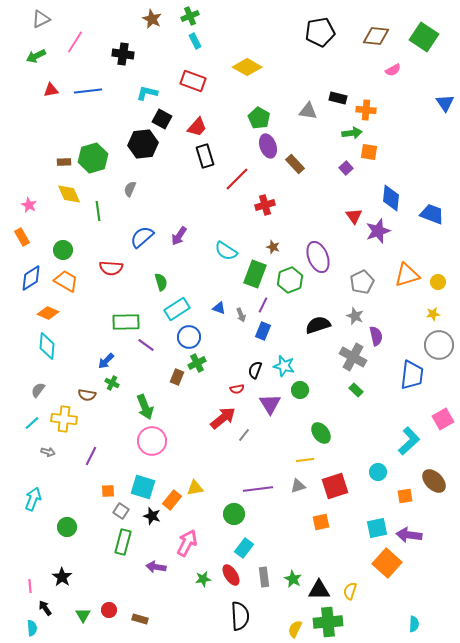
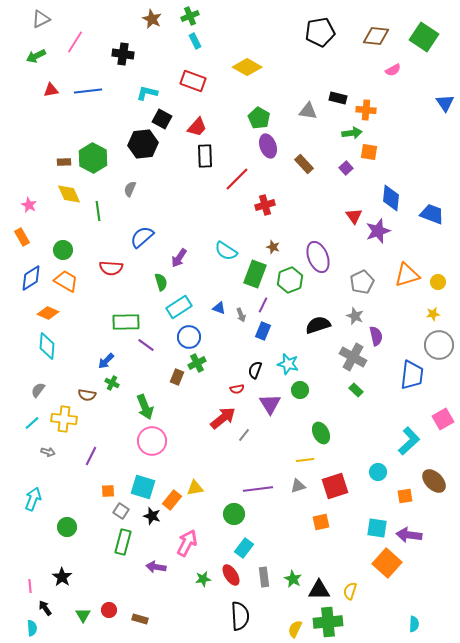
black rectangle at (205, 156): rotated 15 degrees clockwise
green hexagon at (93, 158): rotated 16 degrees counterclockwise
brown rectangle at (295, 164): moved 9 px right
purple arrow at (179, 236): moved 22 px down
cyan rectangle at (177, 309): moved 2 px right, 2 px up
cyan star at (284, 366): moved 4 px right, 2 px up
green ellipse at (321, 433): rotated 10 degrees clockwise
cyan square at (377, 528): rotated 20 degrees clockwise
